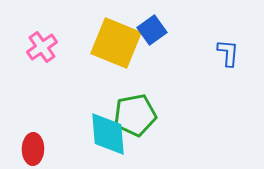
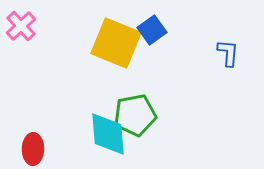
pink cross: moved 21 px left, 21 px up; rotated 8 degrees counterclockwise
